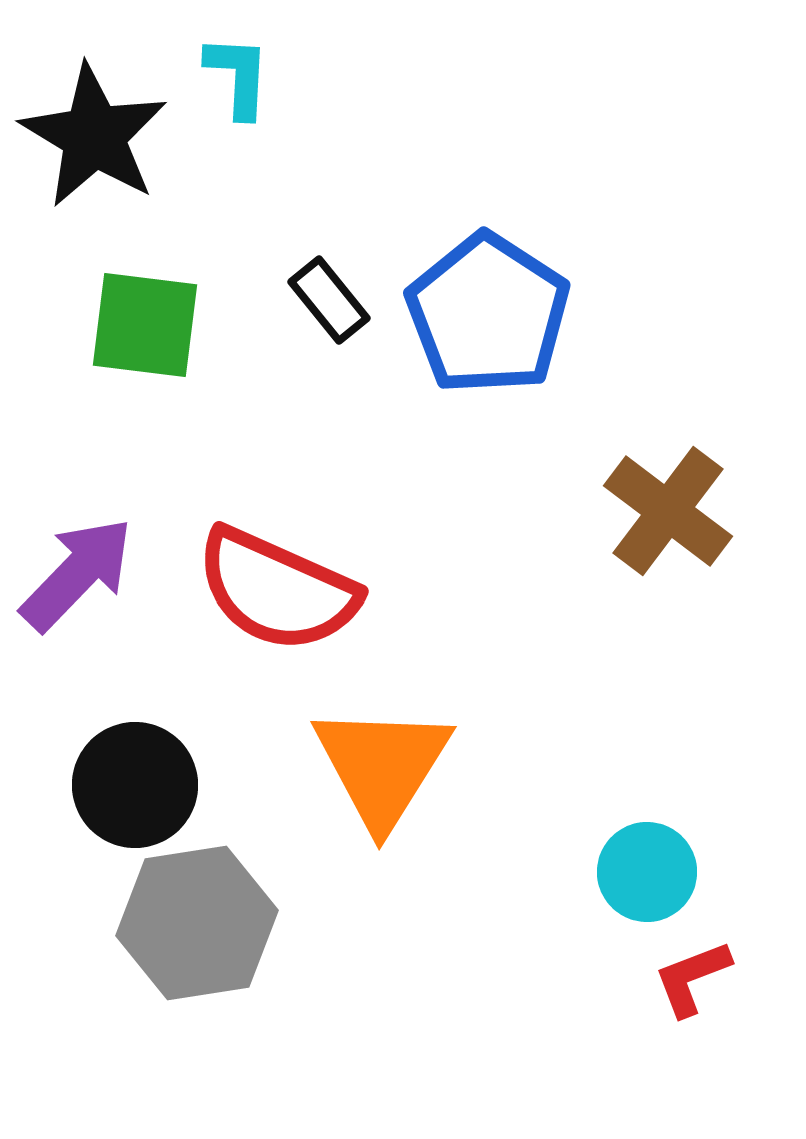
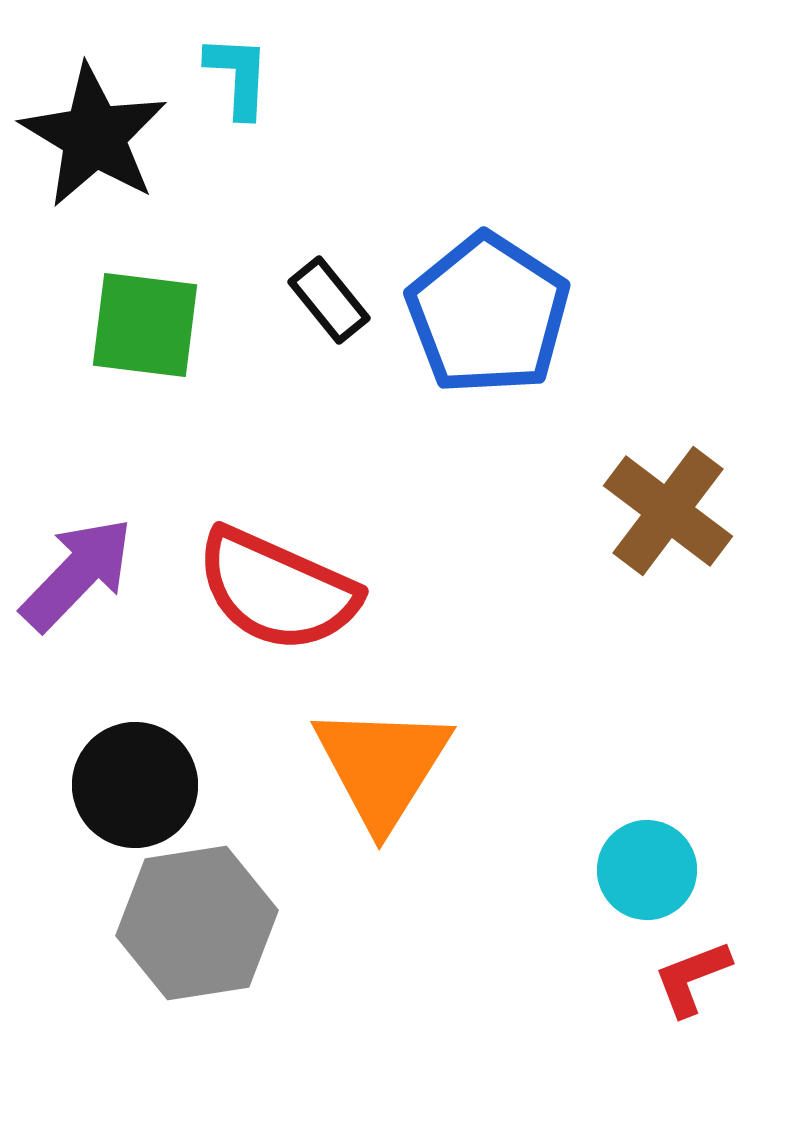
cyan circle: moved 2 px up
